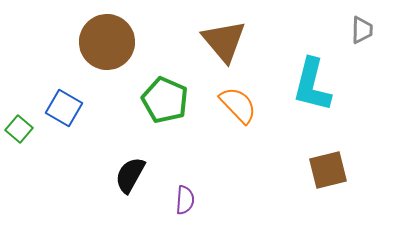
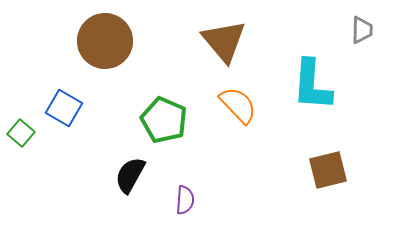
brown circle: moved 2 px left, 1 px up
cyan L-shape: rotated 10 degrees counterclockwise
green pentagon: moved 1 px left, 20 px down
green square: moved 2 px right, 4 px down
